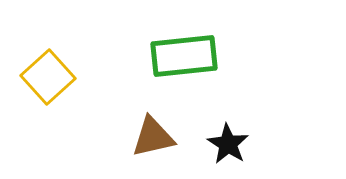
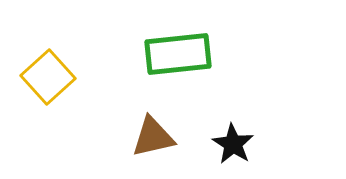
green rectangle: moved 6 px left, 2 px up
black star: moved 5 px right
